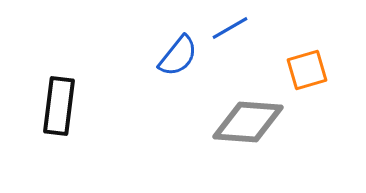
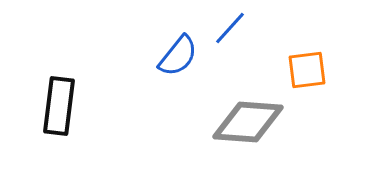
blue line: rotated 18 degrees counterclockwise
orange square: rotated 9 degrees clockwise
